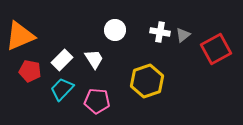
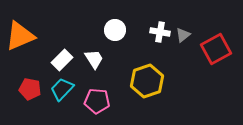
red pentagon: moved 18 px down
